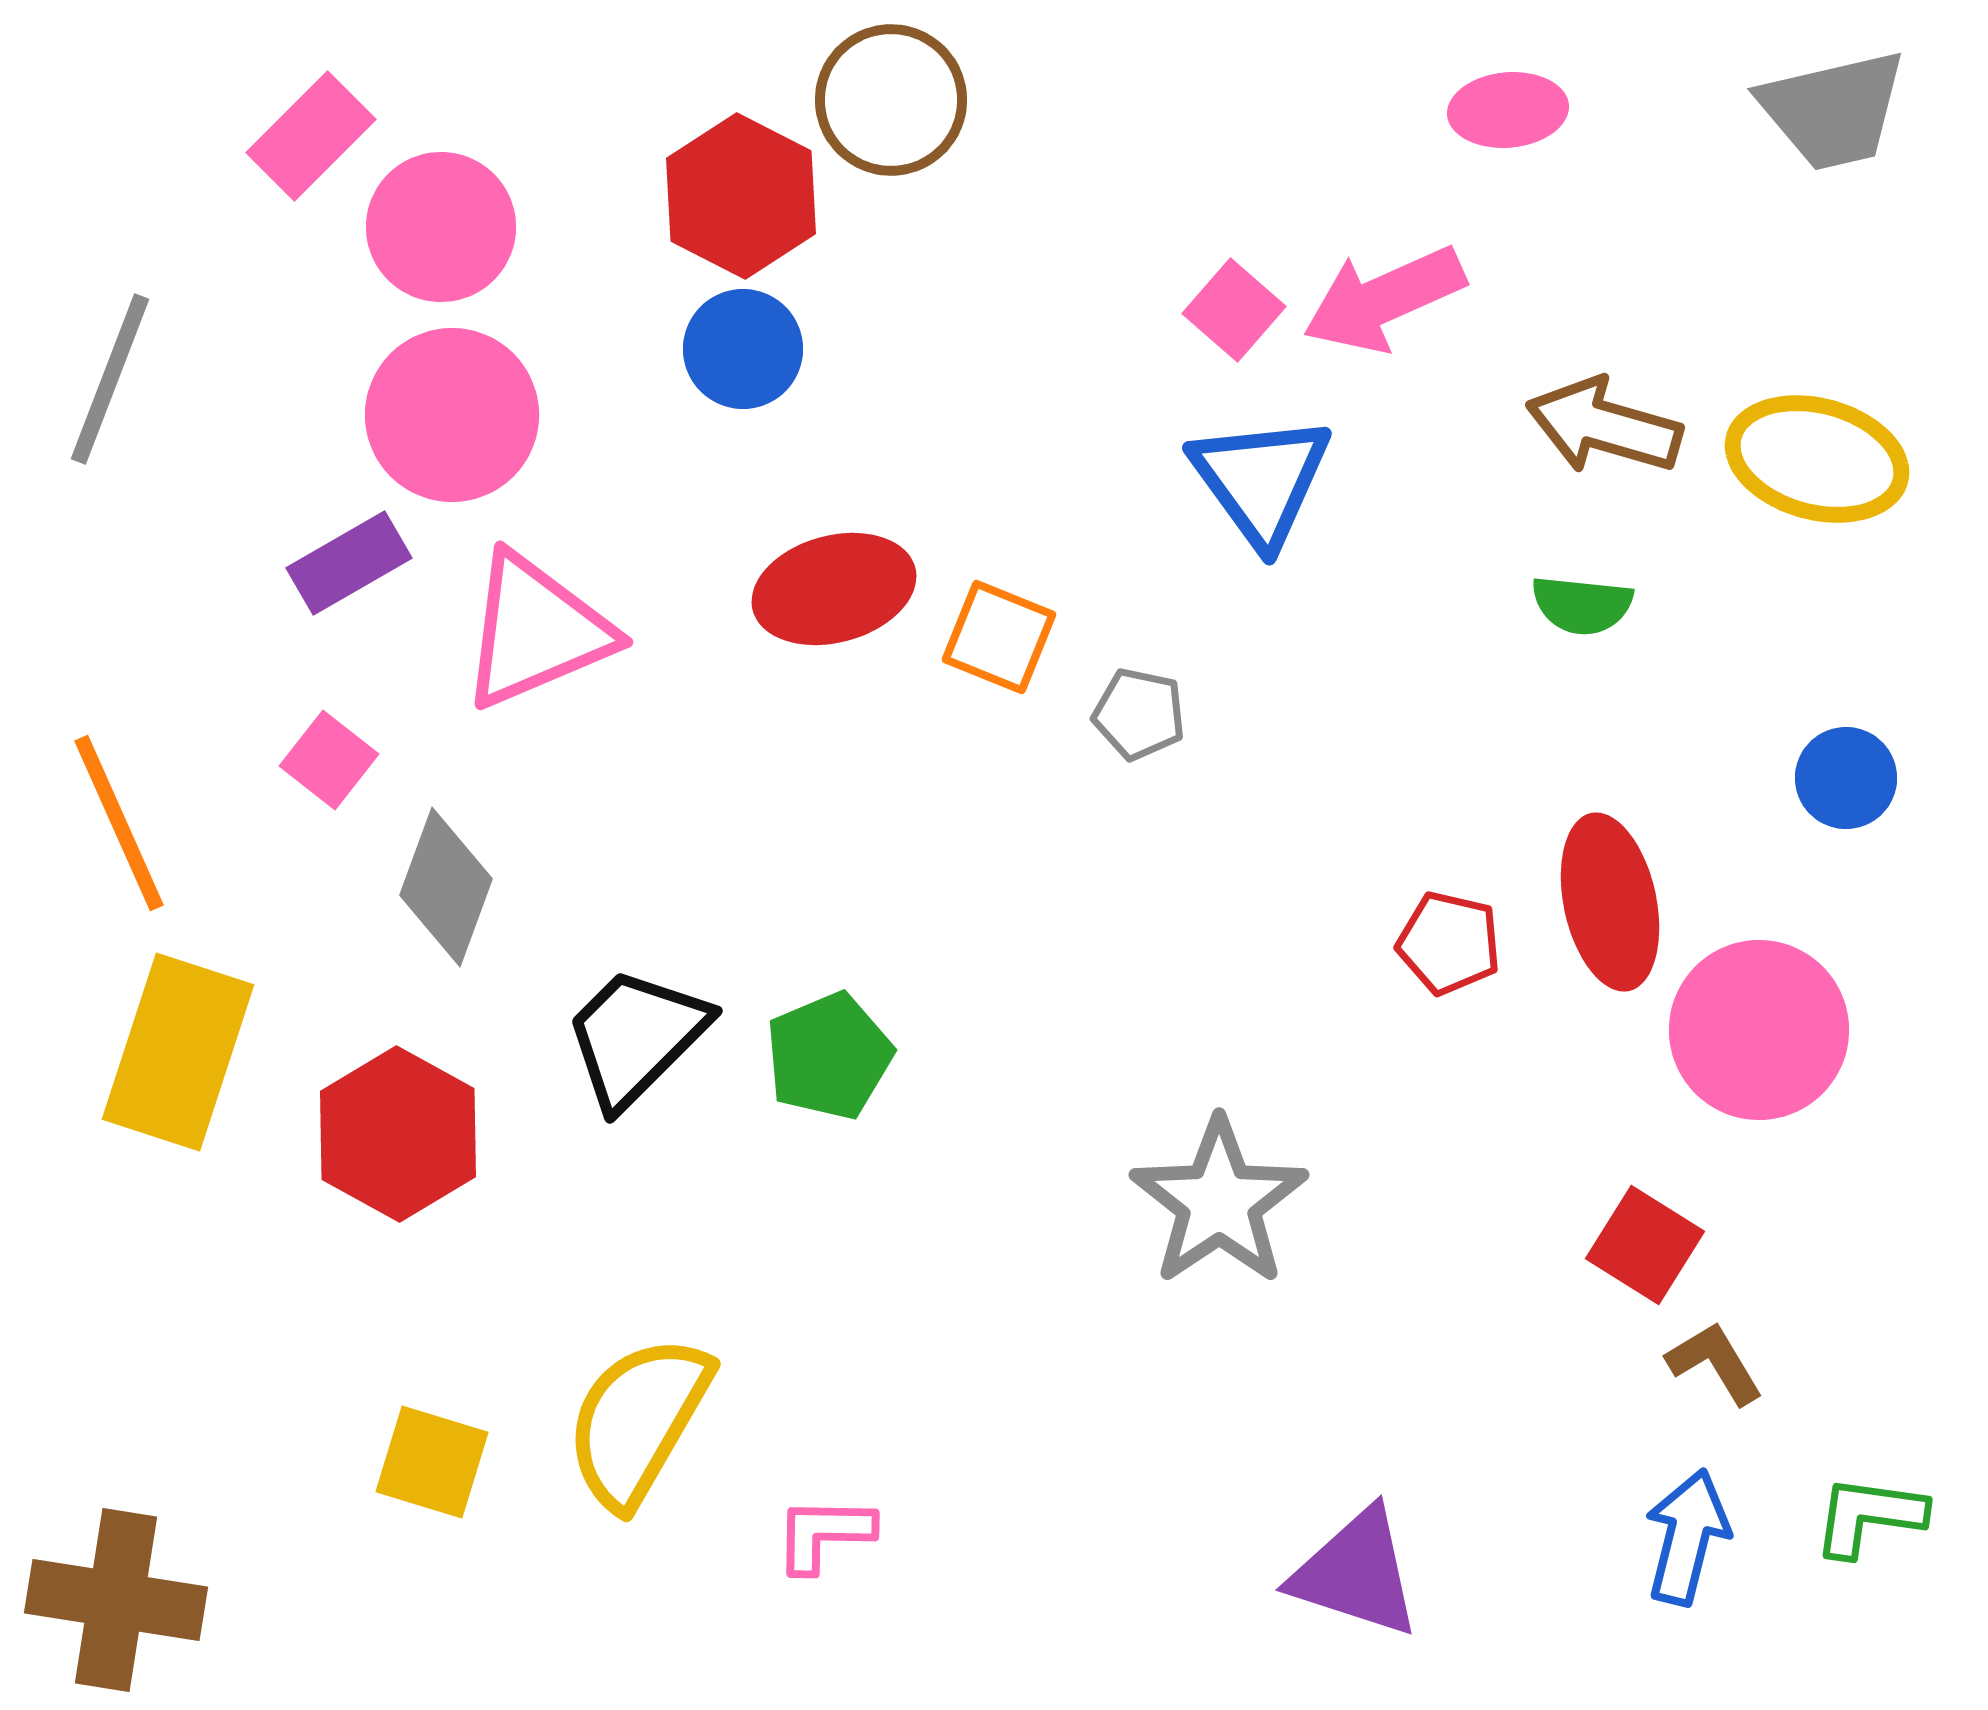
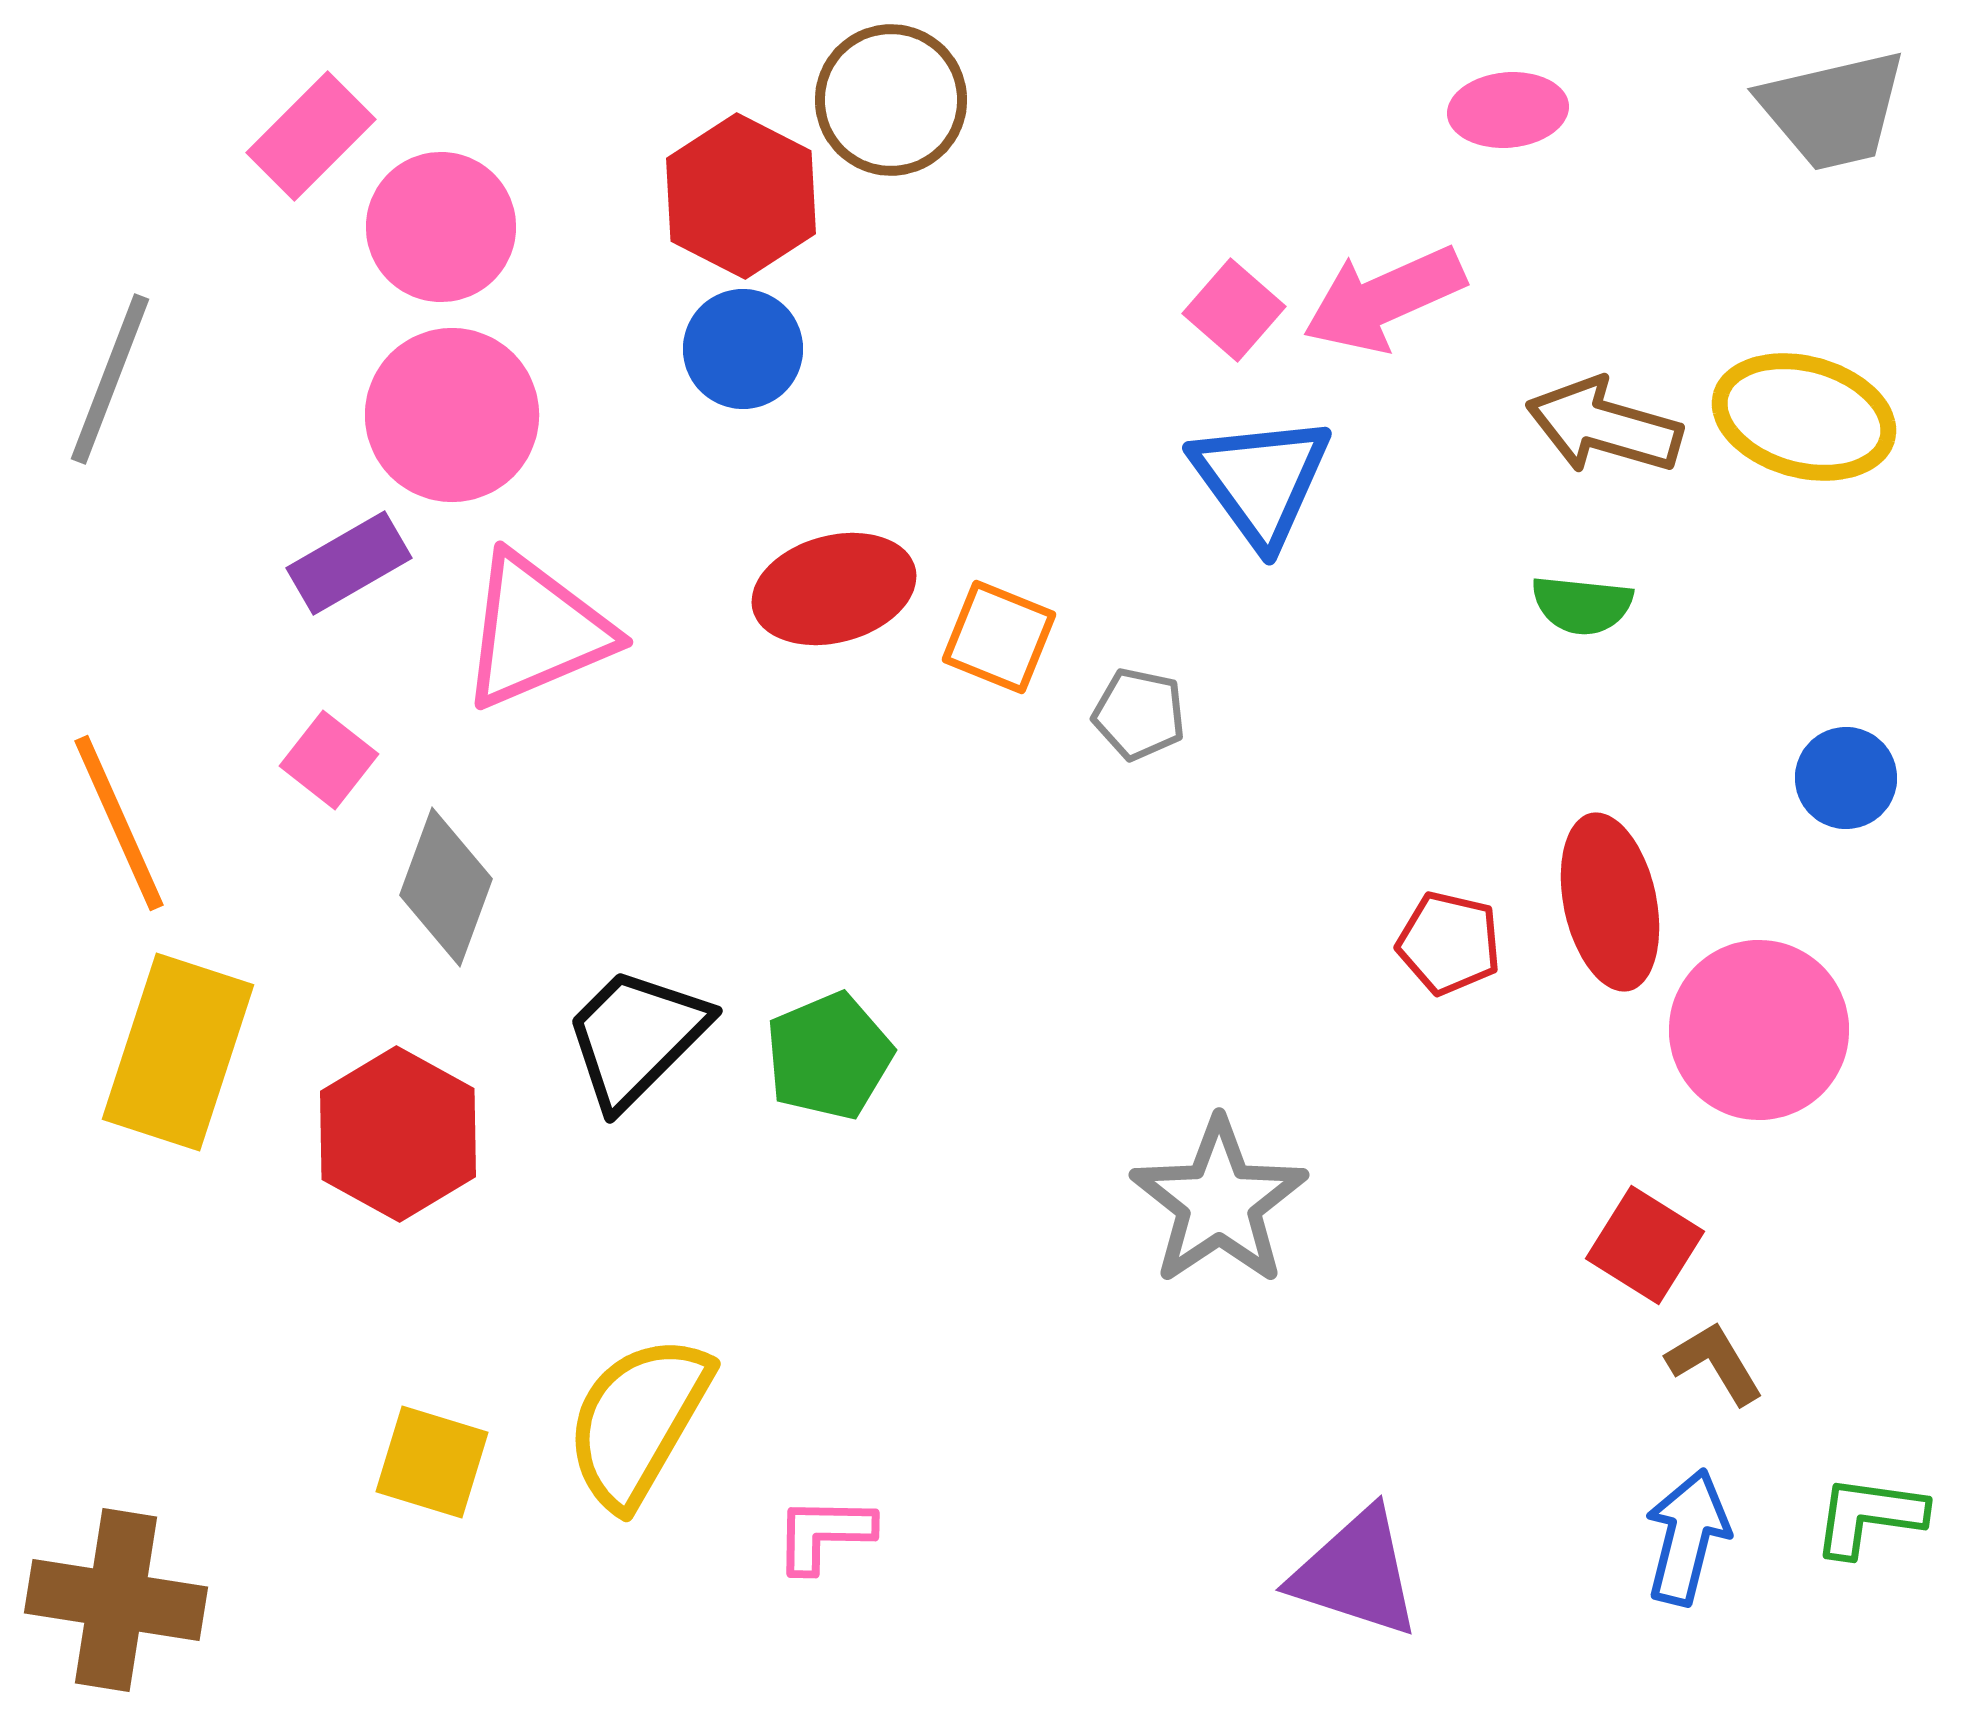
yellow ellipse at (1817, 459): moved 13 px left, 42 px up
